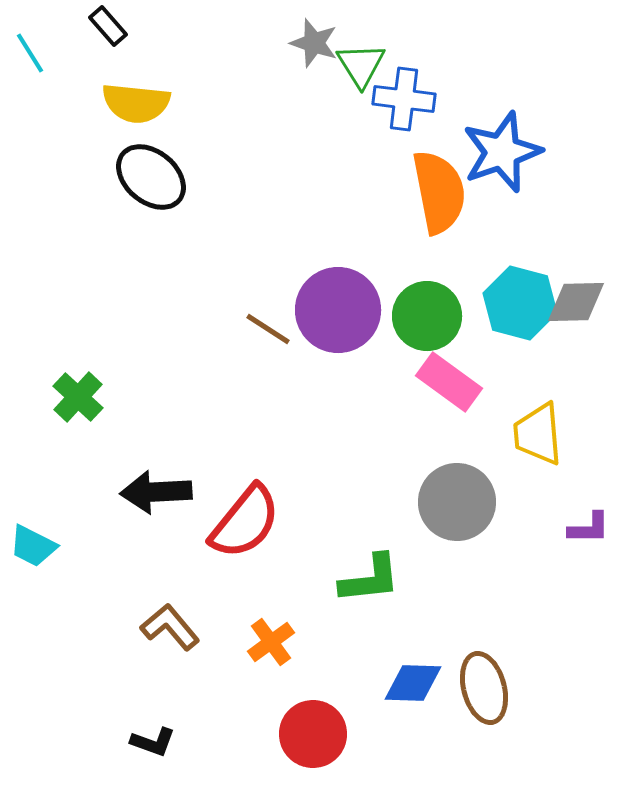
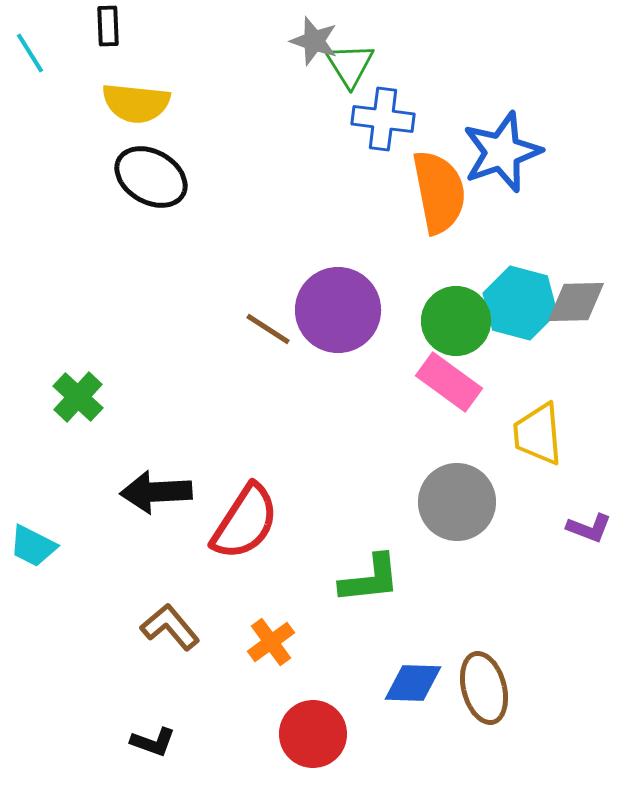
black rectangle: rotated 39 degrees clockwise
gray star: moved 2 px up
green triangle: moved 11 px left
blue cross: moved 21 px left, 20 px down
black ellipse: rotated 10 degrees counterclockwise
green circle: moved 29 px right, 5 px down
red semicircle: rotated 6 degrees counterclockwise
purple L-shape: rotated 21 degrees clockwise
